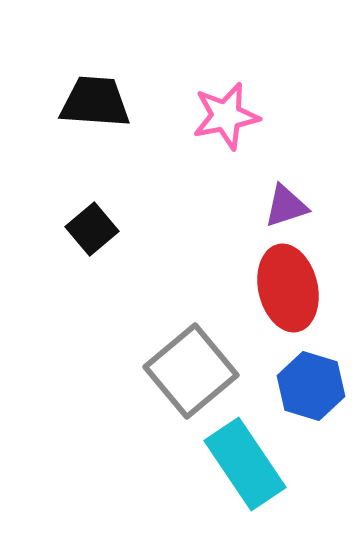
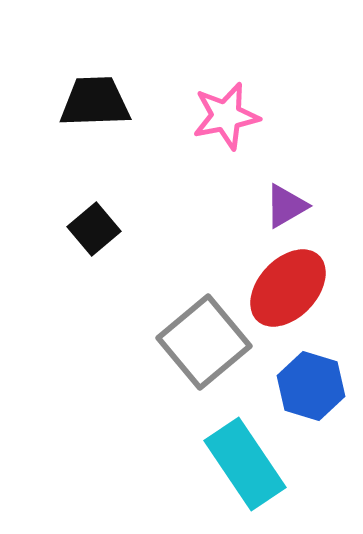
black trapezoid: rotated 6 degrees counterclockwise
purple triangle: rotated 12 degrees counterclockwise
black square: moved 2 px right
red ellipse: rotated 56 degrees clockwise
gray square: moved 13 px right, 29 px up
